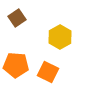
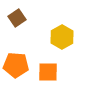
yellow hexagon: moved 2 px right
orange square: rotated 25 degrees counterclockwise
